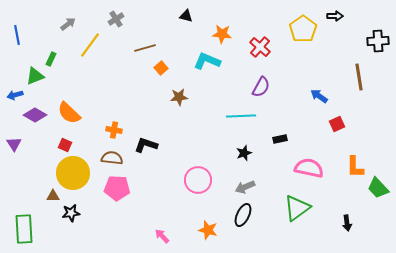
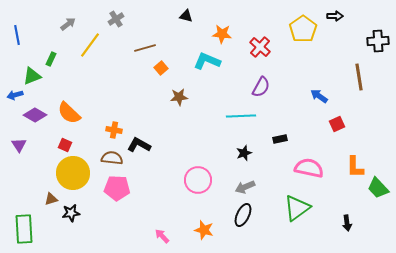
green triangle at (35, 76): moved 3 px left
purple triangle at (14, 144): moved 5 px right, 1 px down
black L-shape at (146, 145): moved 7 px left; rotated 10 degrees clockwise
brown triangle at (53, 196): moved 2 px left, 3 px down; rotated 16 degrees counterclockwise
orange star at (208, 230): moved 4 px left
